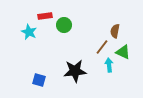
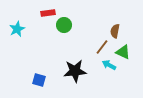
red rectangle: moved 3 px right, 3 px up
cyan star: moved 12 px left, 3 px up; rotated 21 degrees clockwise
cyan arrow: rotated 56 degrees counterclockwise
